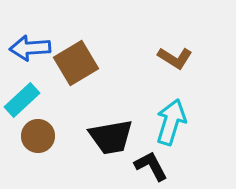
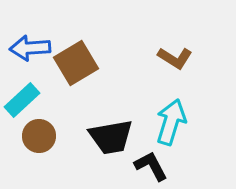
brown circle: moved 1 px right
